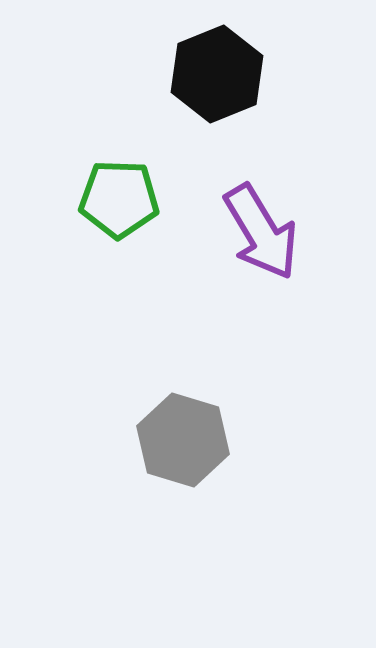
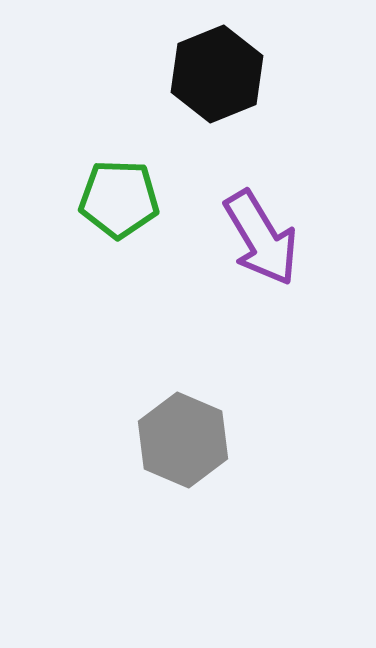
purple arrow: moved 6 px down
gray hexagon: rotated 6 degrees clockwise
